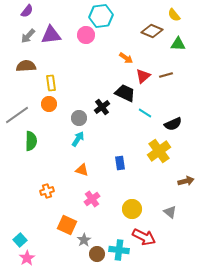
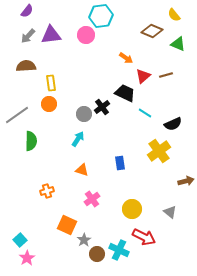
green triangle: rotated 21 degrees clockwise
gray circle: moved 5 px right, 4 px up
cyan cross: rotated 18 degrees clockwise
